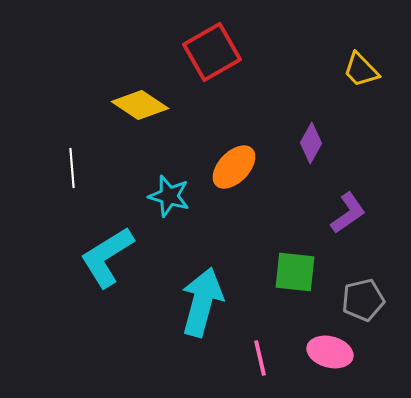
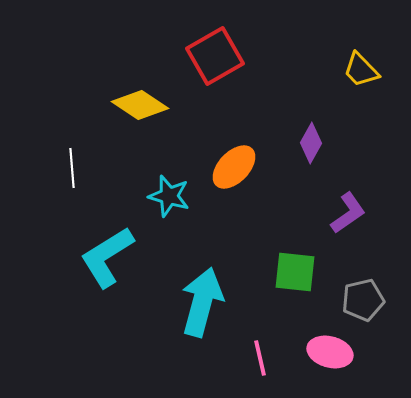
red square: moved 3 px right, 4 px down
